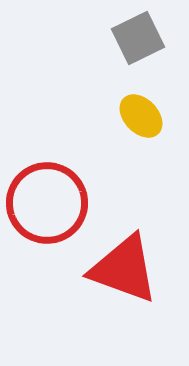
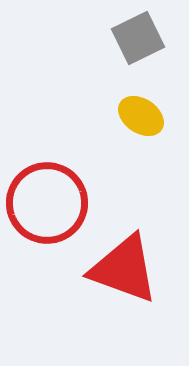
yellow ellipse: rotated 12 degrees counterclockwise
